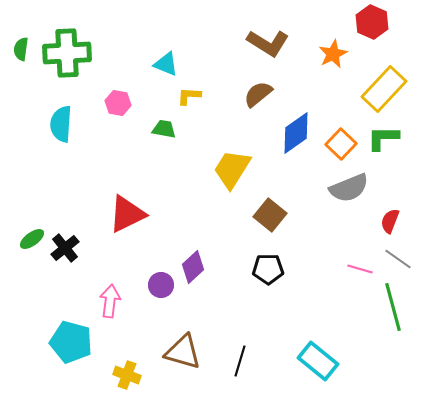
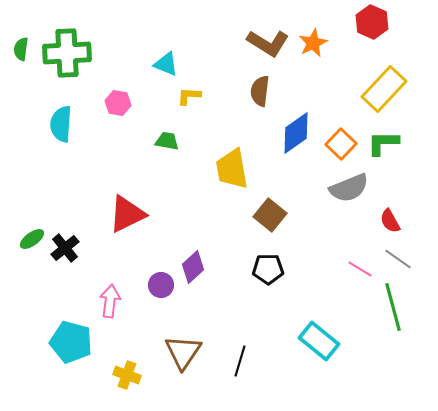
orange star: moved 20 px left, 11 px up
brown semicircle: moved 2 px right, 3 px up; rotated 44 degrees counterclockwise
green trapezoid: moved 3 px right, 12 px down
green L-shape: moved 5 px down
yellow trapezoid: rotated 42 degrees counterclockwise
red semicircle: rotated 50 degrees counterclockwise
pink line: rotated 15 degrees clockwise
brown triangle: rotated 48 degrees clockwise
cyan rectangle: moved 1 px right, 20 px up
